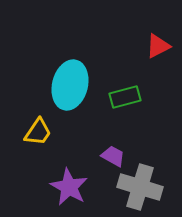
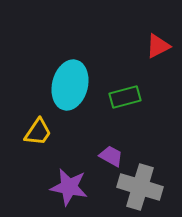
purple trapezoid: moved 2 px left
purple star: rotated 18 degrees counterclockwise
